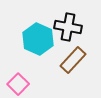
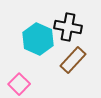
pink square: moved 1 px right
